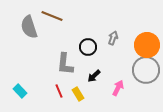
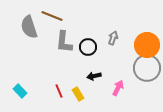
gray L-shape: moved 1 px left, 22 px up
gray circle: moved 1 px right, 2 px up
black arrow: rotated 32 degrees clockwise
